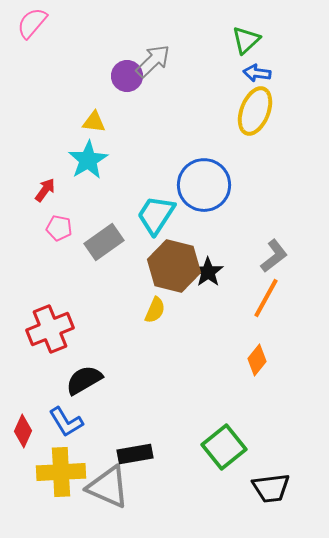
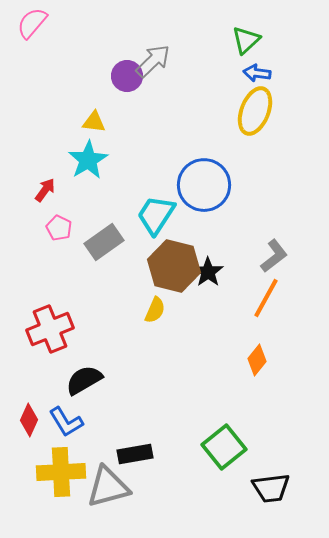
pink pentagon: rotated 15 degrees clockwise
red diamond: moved 6 px right, 11 px up
gray triangle: rotated 39 degrees counterclockwise
